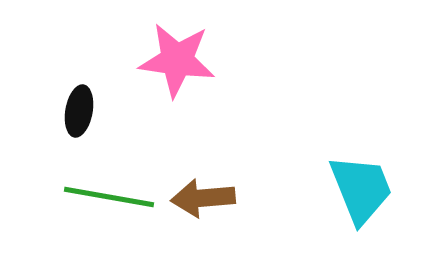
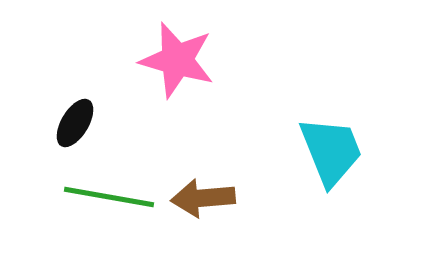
pink star: rotated 8 degrees clockwise
black ellipse: moved 4 px left, 12 px down; rotated 21 degrees clockwise
cyan trapezoid: moved 30 px left, 38 px up
